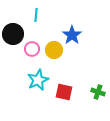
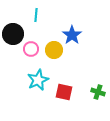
pink circle: moved 1 px left
